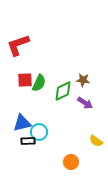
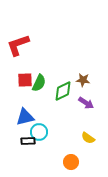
purple arrow: moved 1 px right
blue triangle: moved 3 px right, 6 px up
yellow semicircle: moved 8 px left, 3 px up
